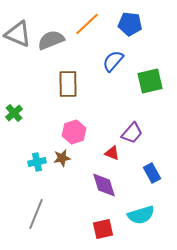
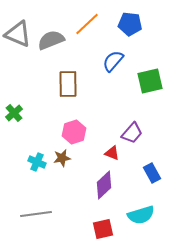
cyan cross: rotated 36 degrees clockwise
purple diamond: rotated 64 degrees clockwise
gray line: rotated 60 degrees clockwise
